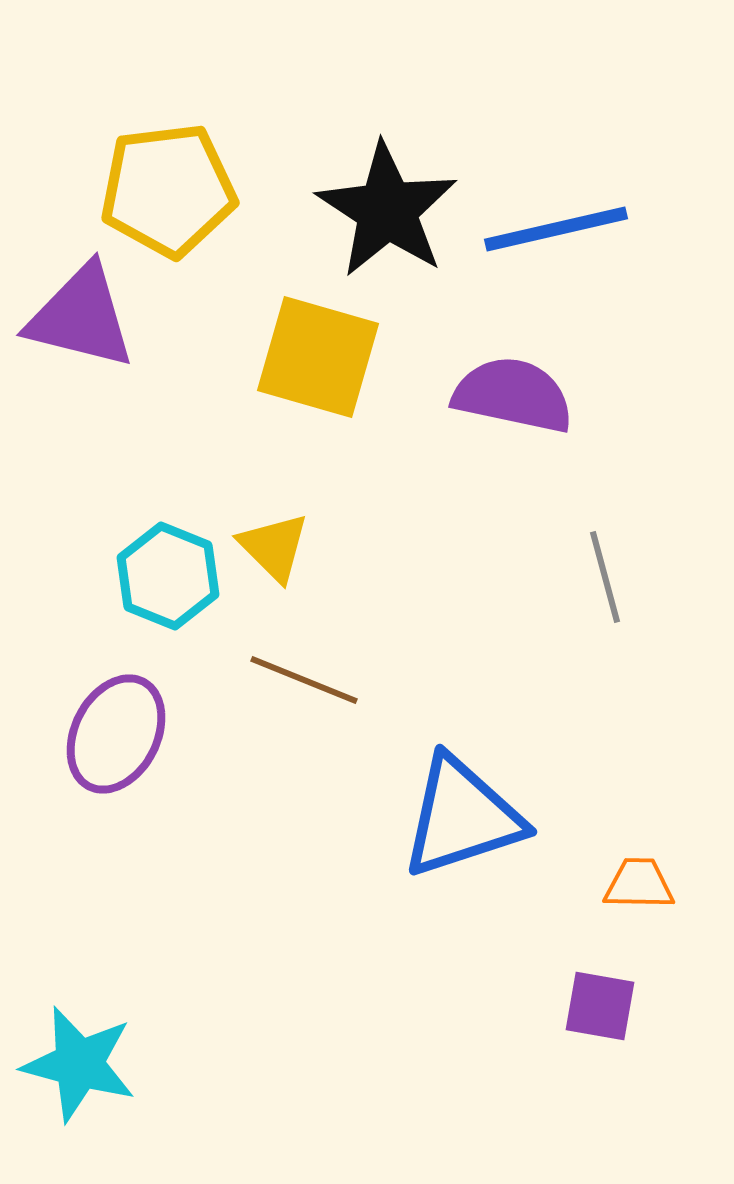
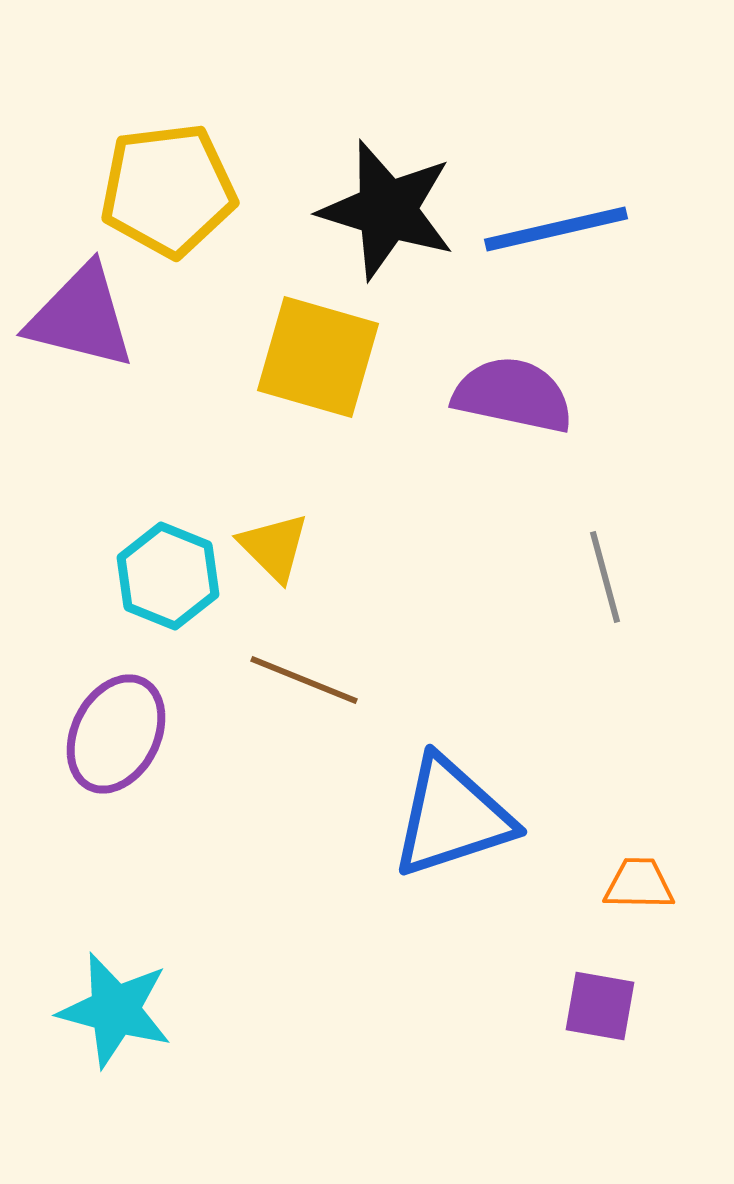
black star: rotated 16 degrees counterclockwise
blue triangle: moved 10 px left
cyan star: moved 36 px right, 54 px up
